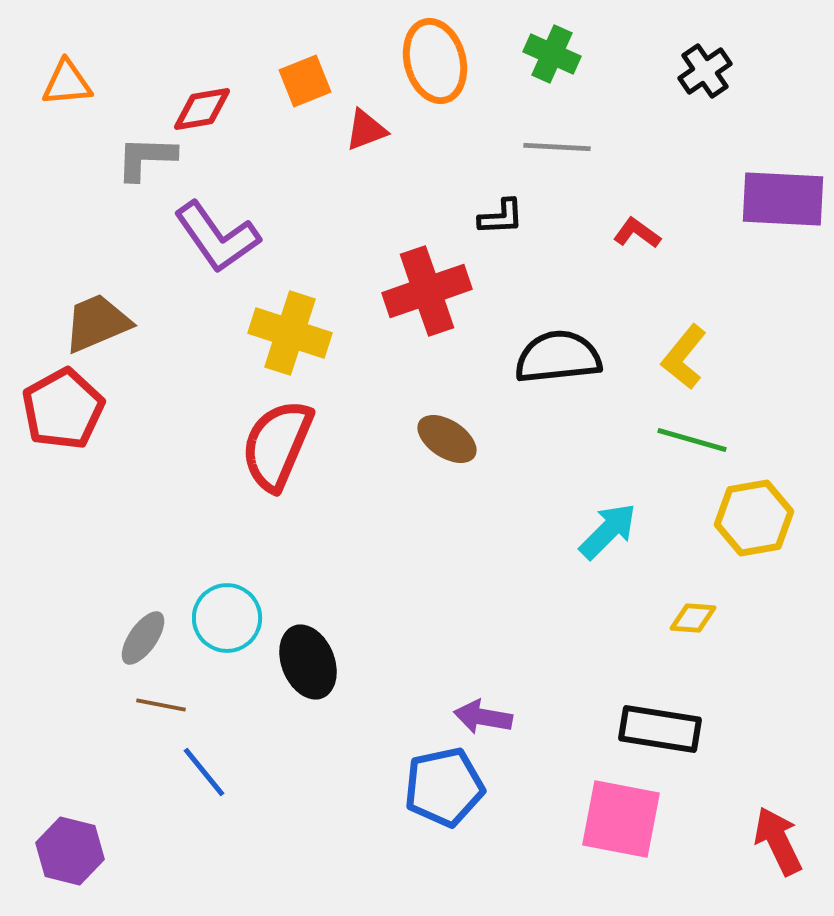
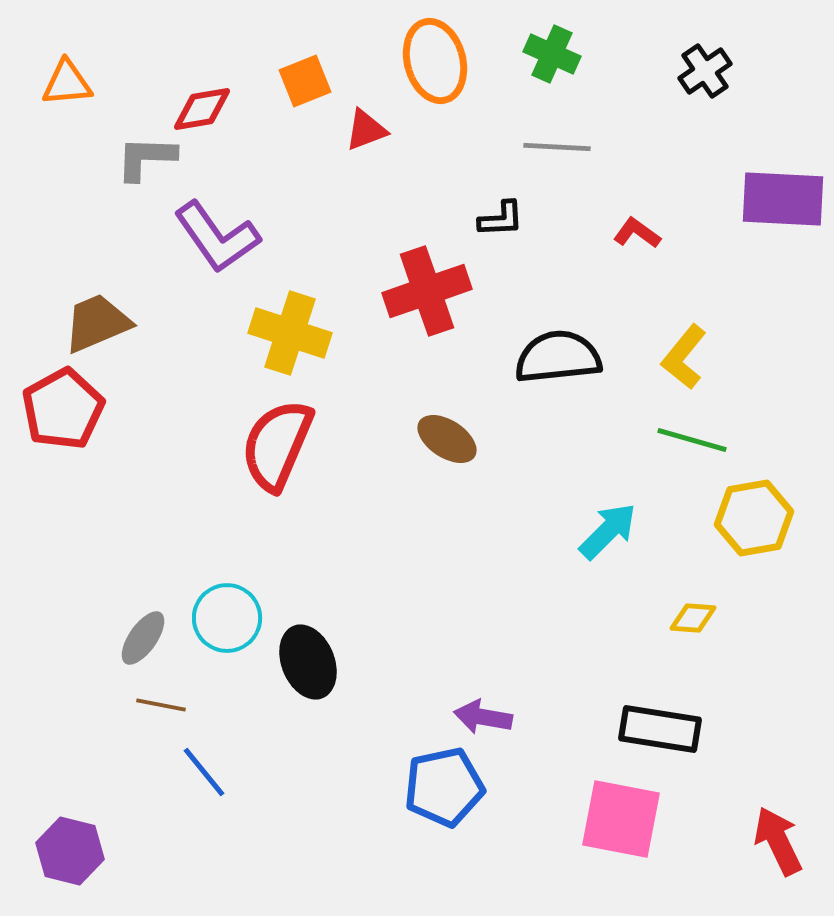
black L-shape: moved 2 px down
